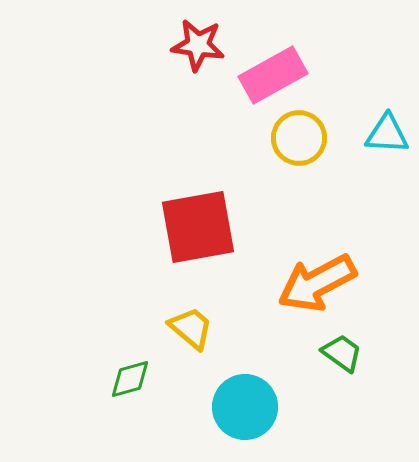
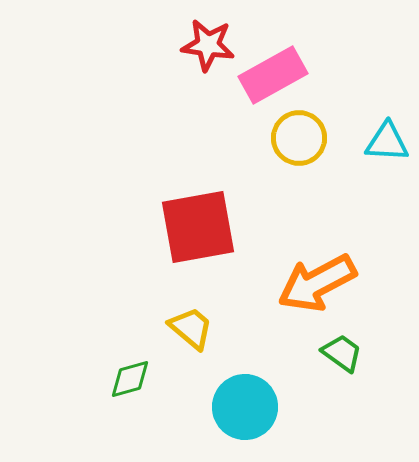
red star: moved 10 px right
cyan triangle: moved 8 px down
